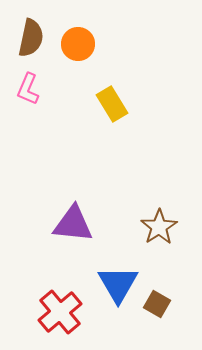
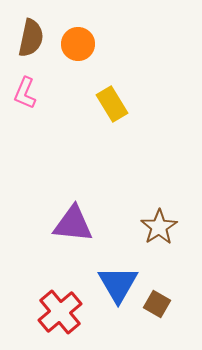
pink L-shape: moved 3 px left, 4 px down
